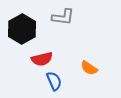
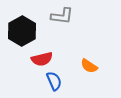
gray L-shape: moved 1 px left, 1 px up
black hexagon: moved 2 px down
orange semicircle: moved 2 px up
